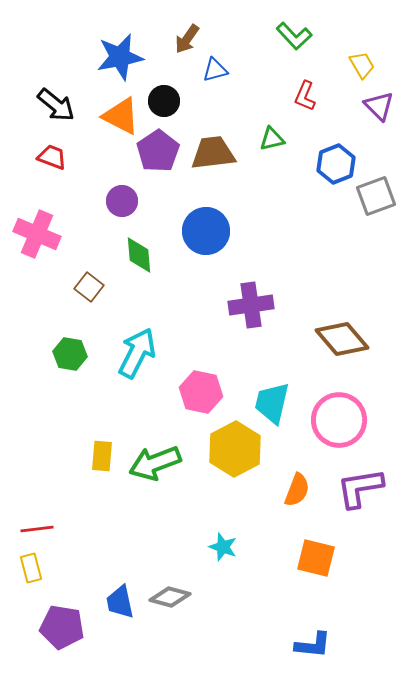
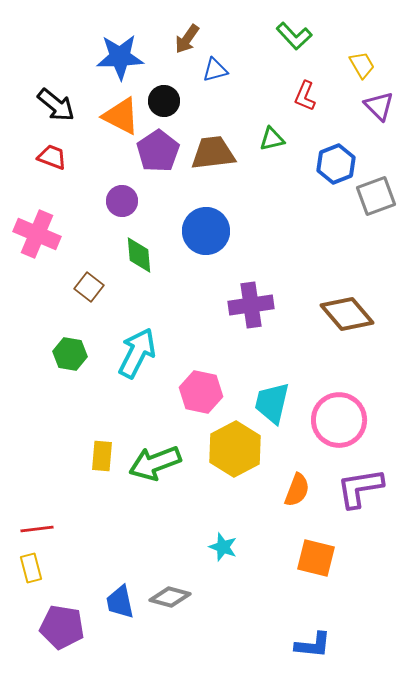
blue star at (120, 57): rotated 9 degrees clockwise
brown diamond at (342, 339): moved 5 px right, 25 px up
